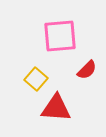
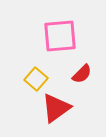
red semicircle: moved 5 px left, 4 px down
red triangle: rotated 40 degrees counterclockwise
